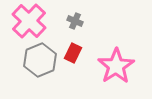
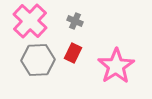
pink cross: moved 1 px right
gray hexagon: moved 2 px left; rotated 20 degrees clockwise
